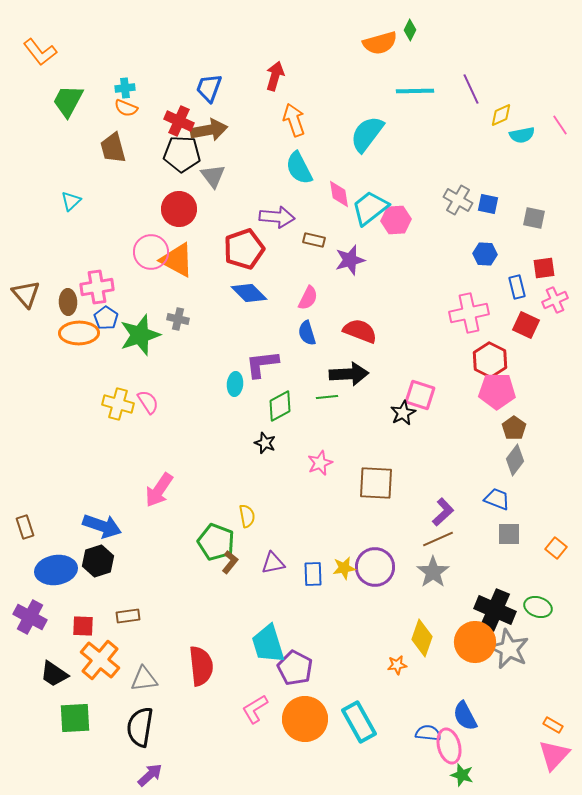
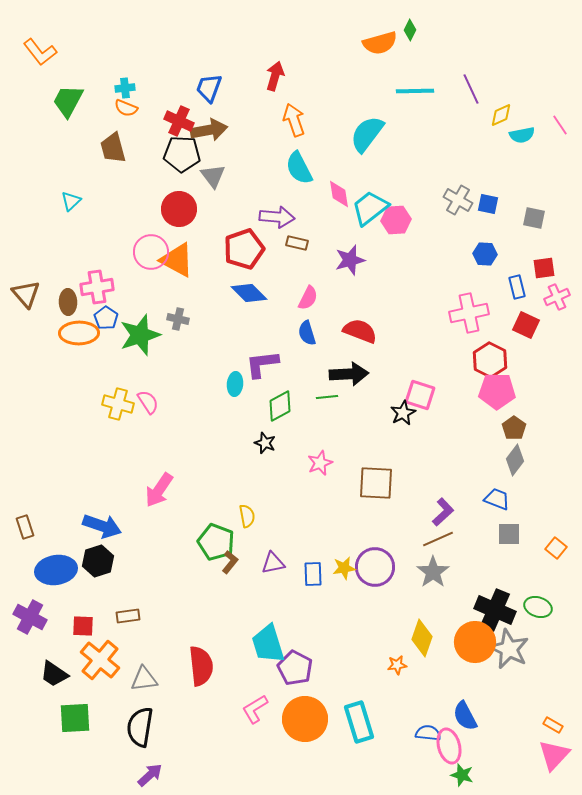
brown rectangle at (314, 240): moved 17 px left, 3 px down
pink cross at (555, 300): moved 2 px right, 3 px up
cyan rectangle at (359, 722): rotated 12 degrees clockwise
